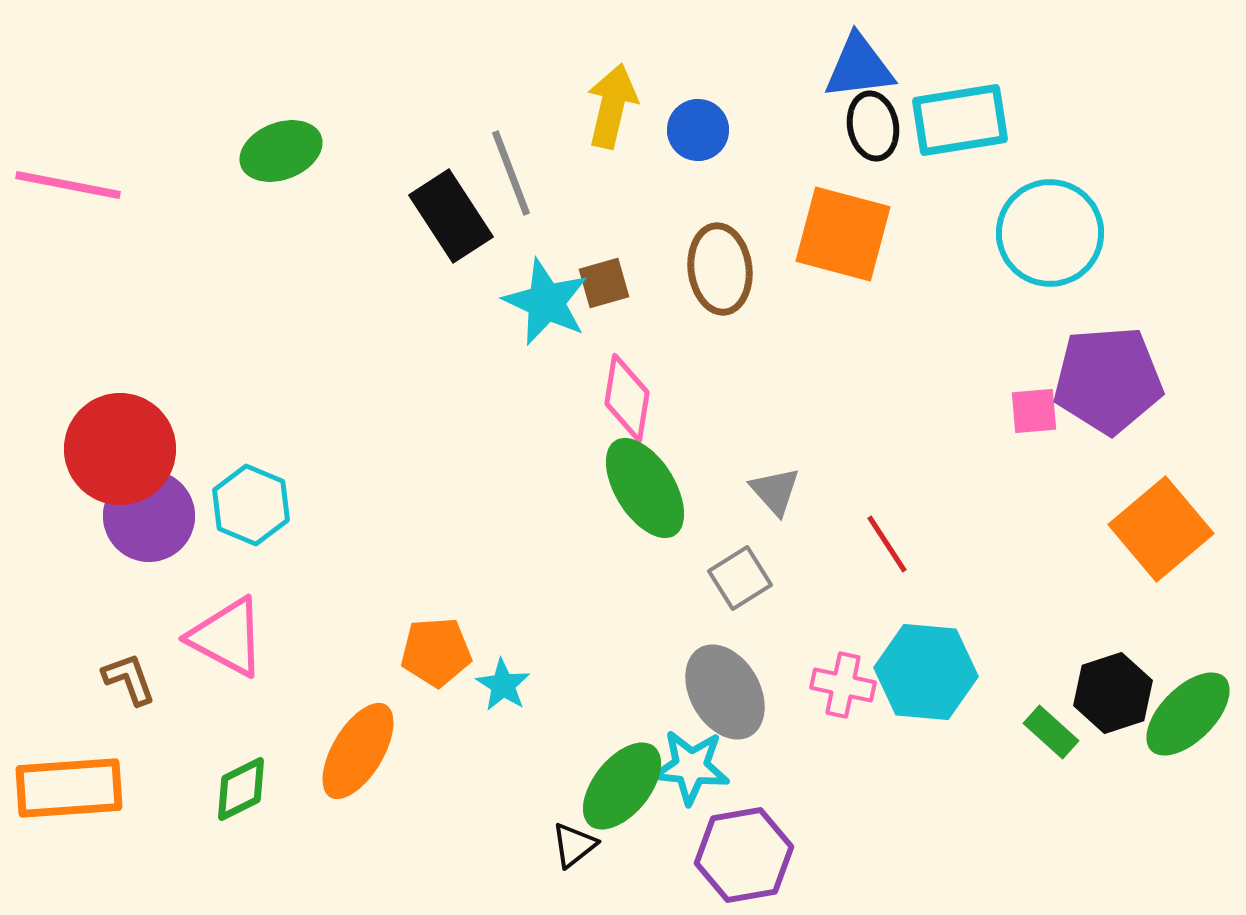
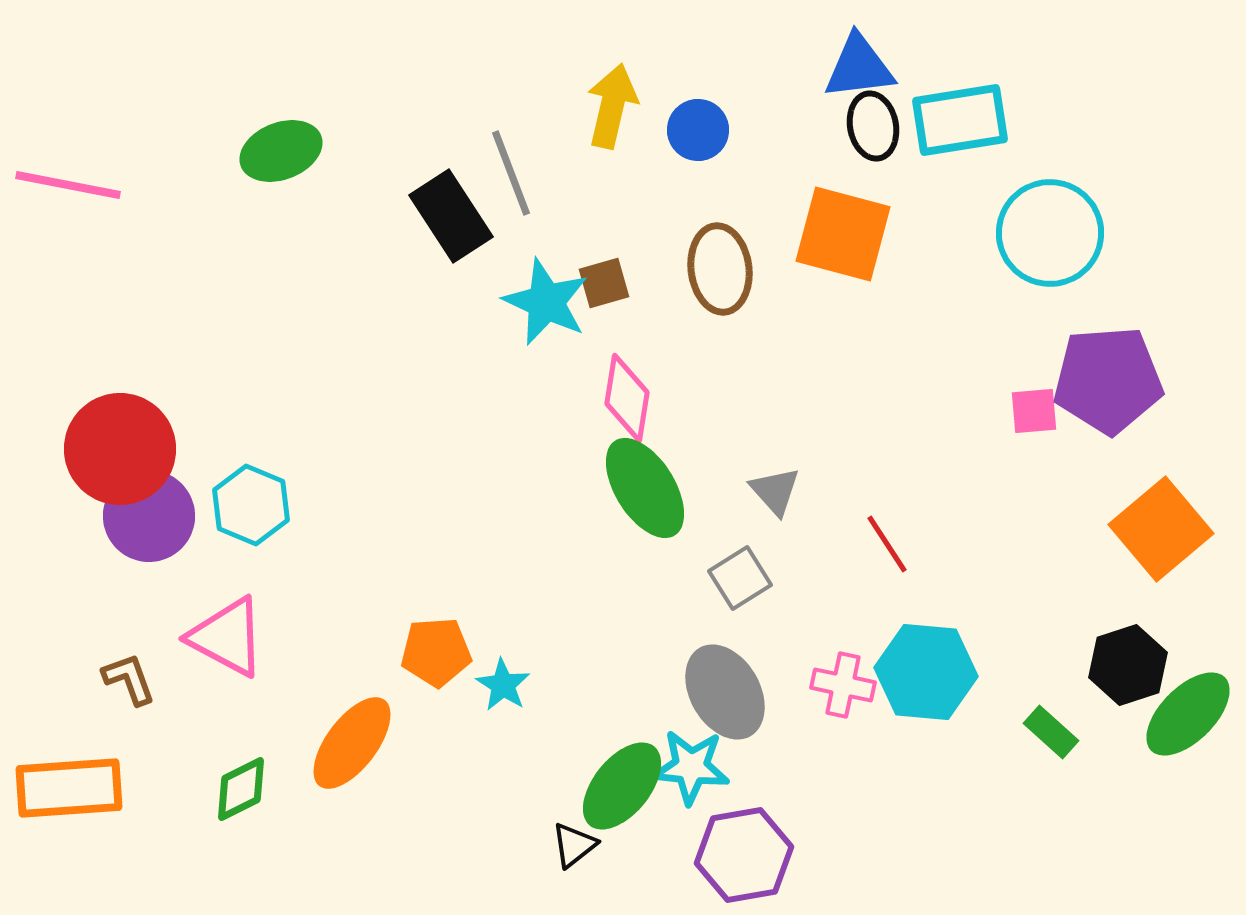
black hexagon at (1113, 693): moved 15 px right, 28 px up
orange ellipse at (358, 751): moved 6 px left, 8 px up; rotated 6 degrees clockwise
